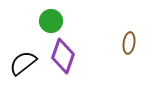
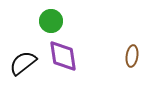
brown ellipse: moved 3 px right, 13 px down
purple diamond: rotated 28 degrees counterclockwise
